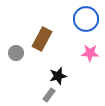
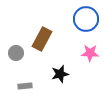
black star: moved 2 px right, 2 px up
gray rectangle: moved 24 px left, 9 px up; rotated 48 degrees clockwise
